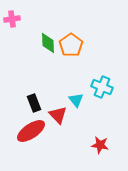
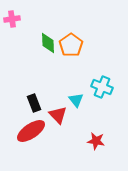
red star: moved 4 px left, 4 px up
